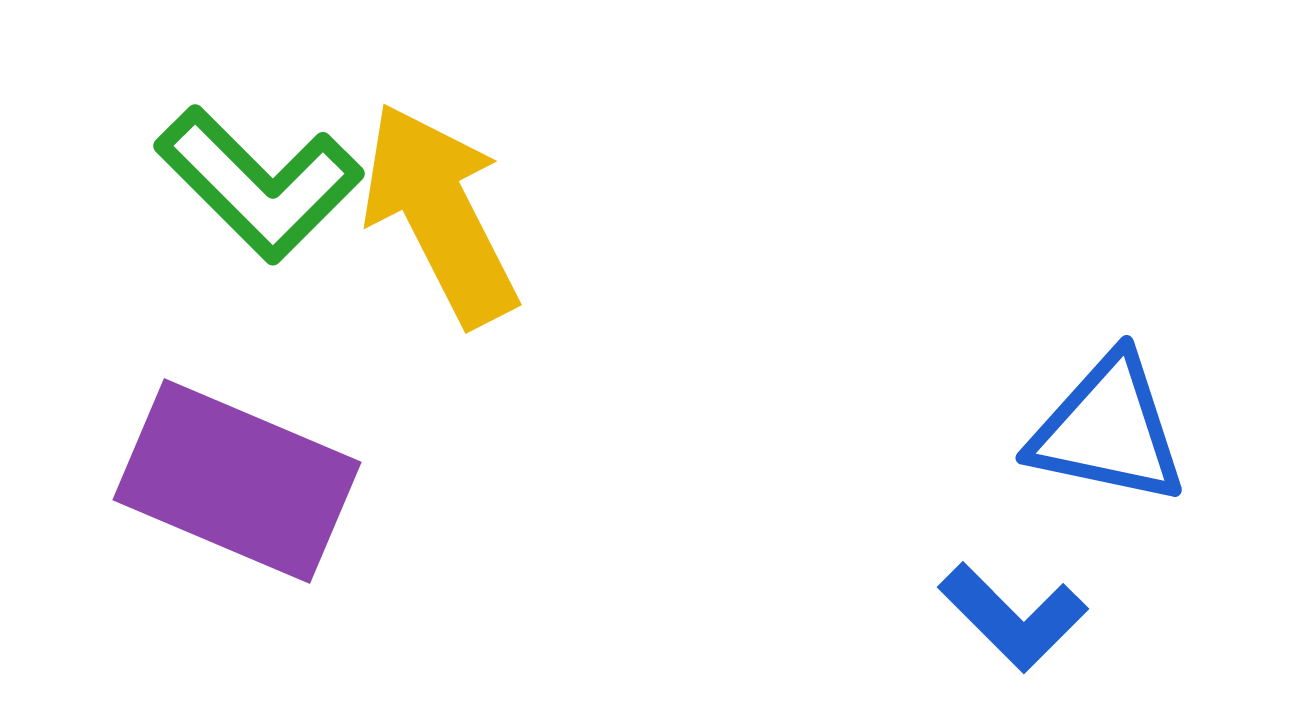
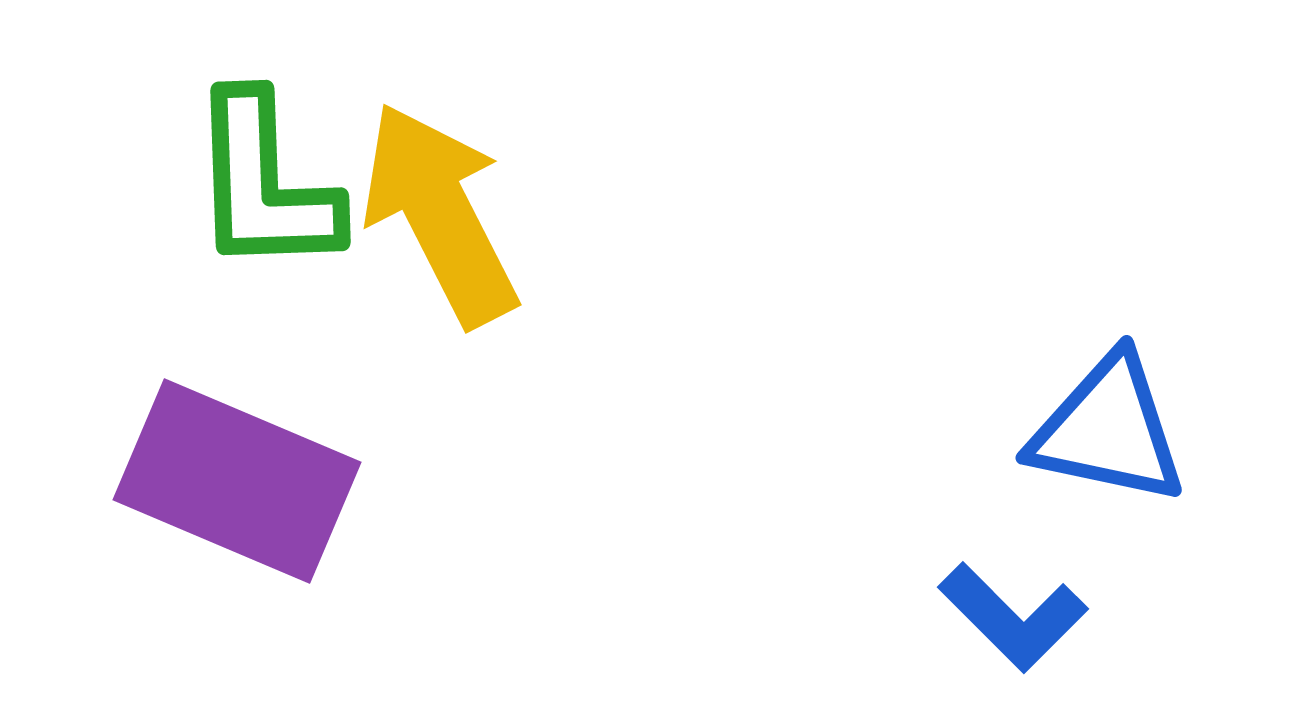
green L-shape: moved 5 px right; rotated 43 degrees clockwise
